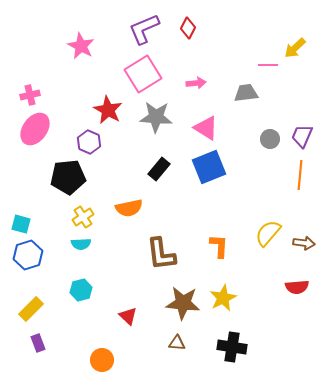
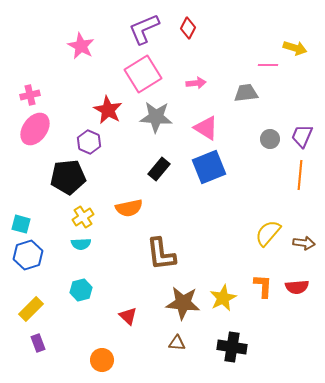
yellow arrow: rotated 120 degrees counterclockwise
orange L-shape: moved 44 px right, 40 px down
